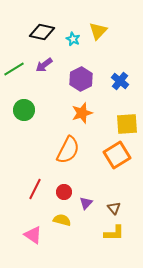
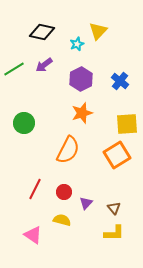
cyan star: moved 4 px right, 5 px down; rotated 24 degrees clockwise
green circle: moved 13 px down
